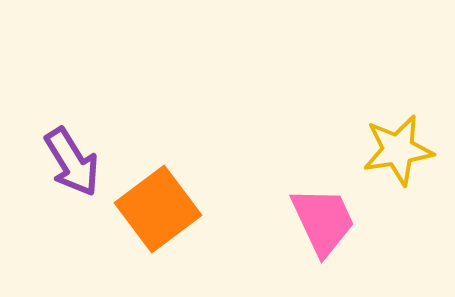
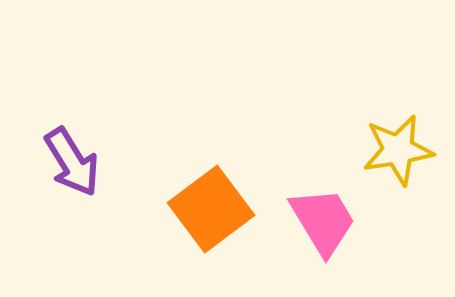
orange square: moved 53 px right
pink trapezoid: rotated 6 degrees counterclockwise
